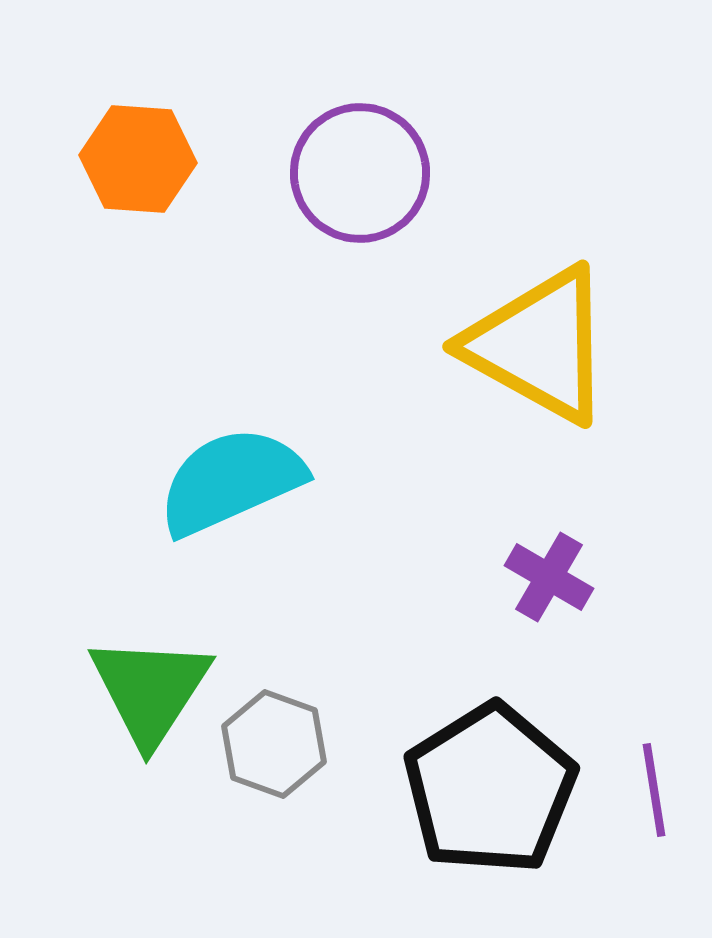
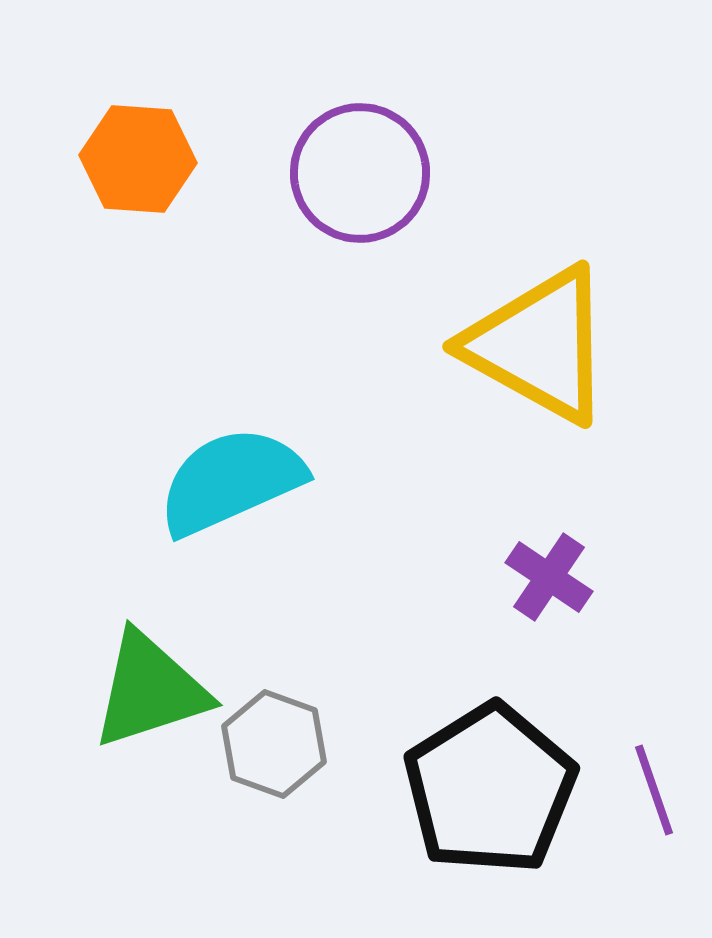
purple cross: rotated 4 degrees clockwise
green triangle: rotated 39 degrees clockwise
purple line: rotated 10 degrees counterclockwise
